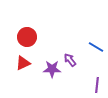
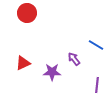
red circle: moved 24 px up
blue line: moved 2 px up
purple arrow: moved 4 px right, 1 px up
purple star: moved 3 px down
